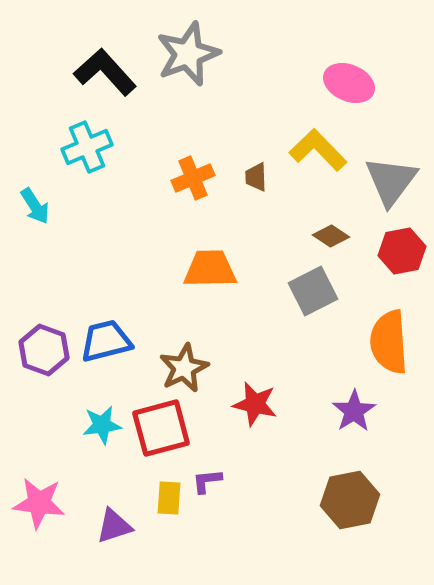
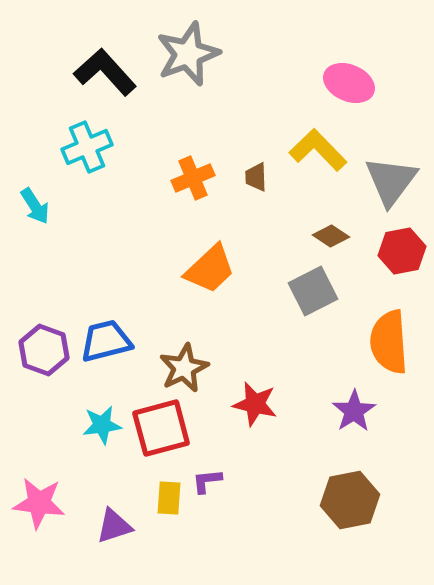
orange trapezoid: rotated 138 degrees clockwise
